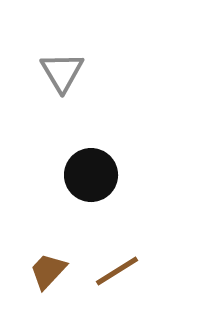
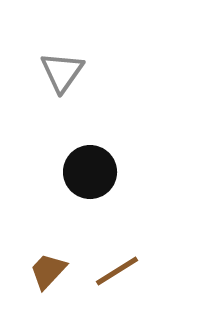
gray triangle: rotated 6 degrees clockwise
black circle: moved 1 px left, 3 px up
